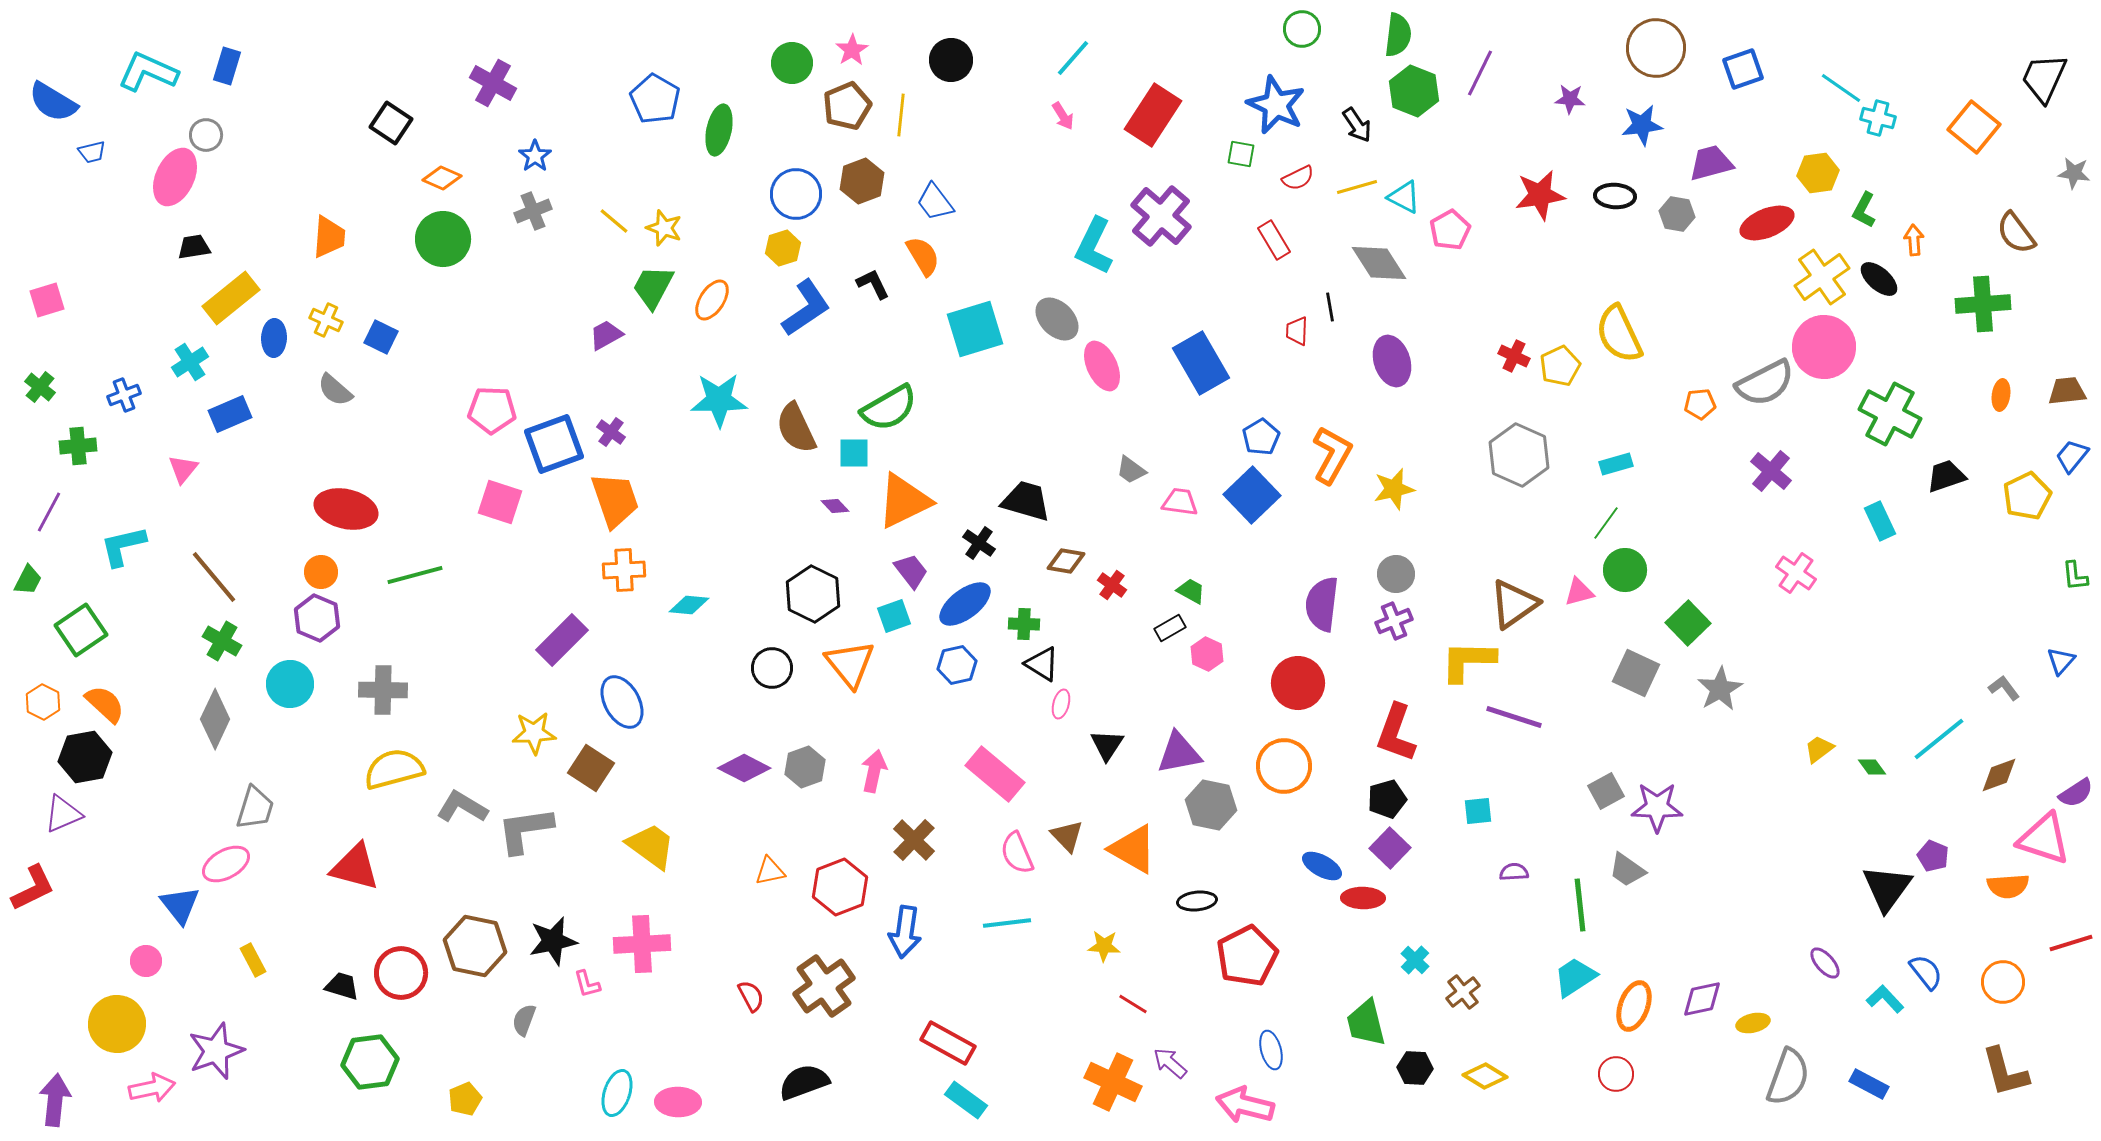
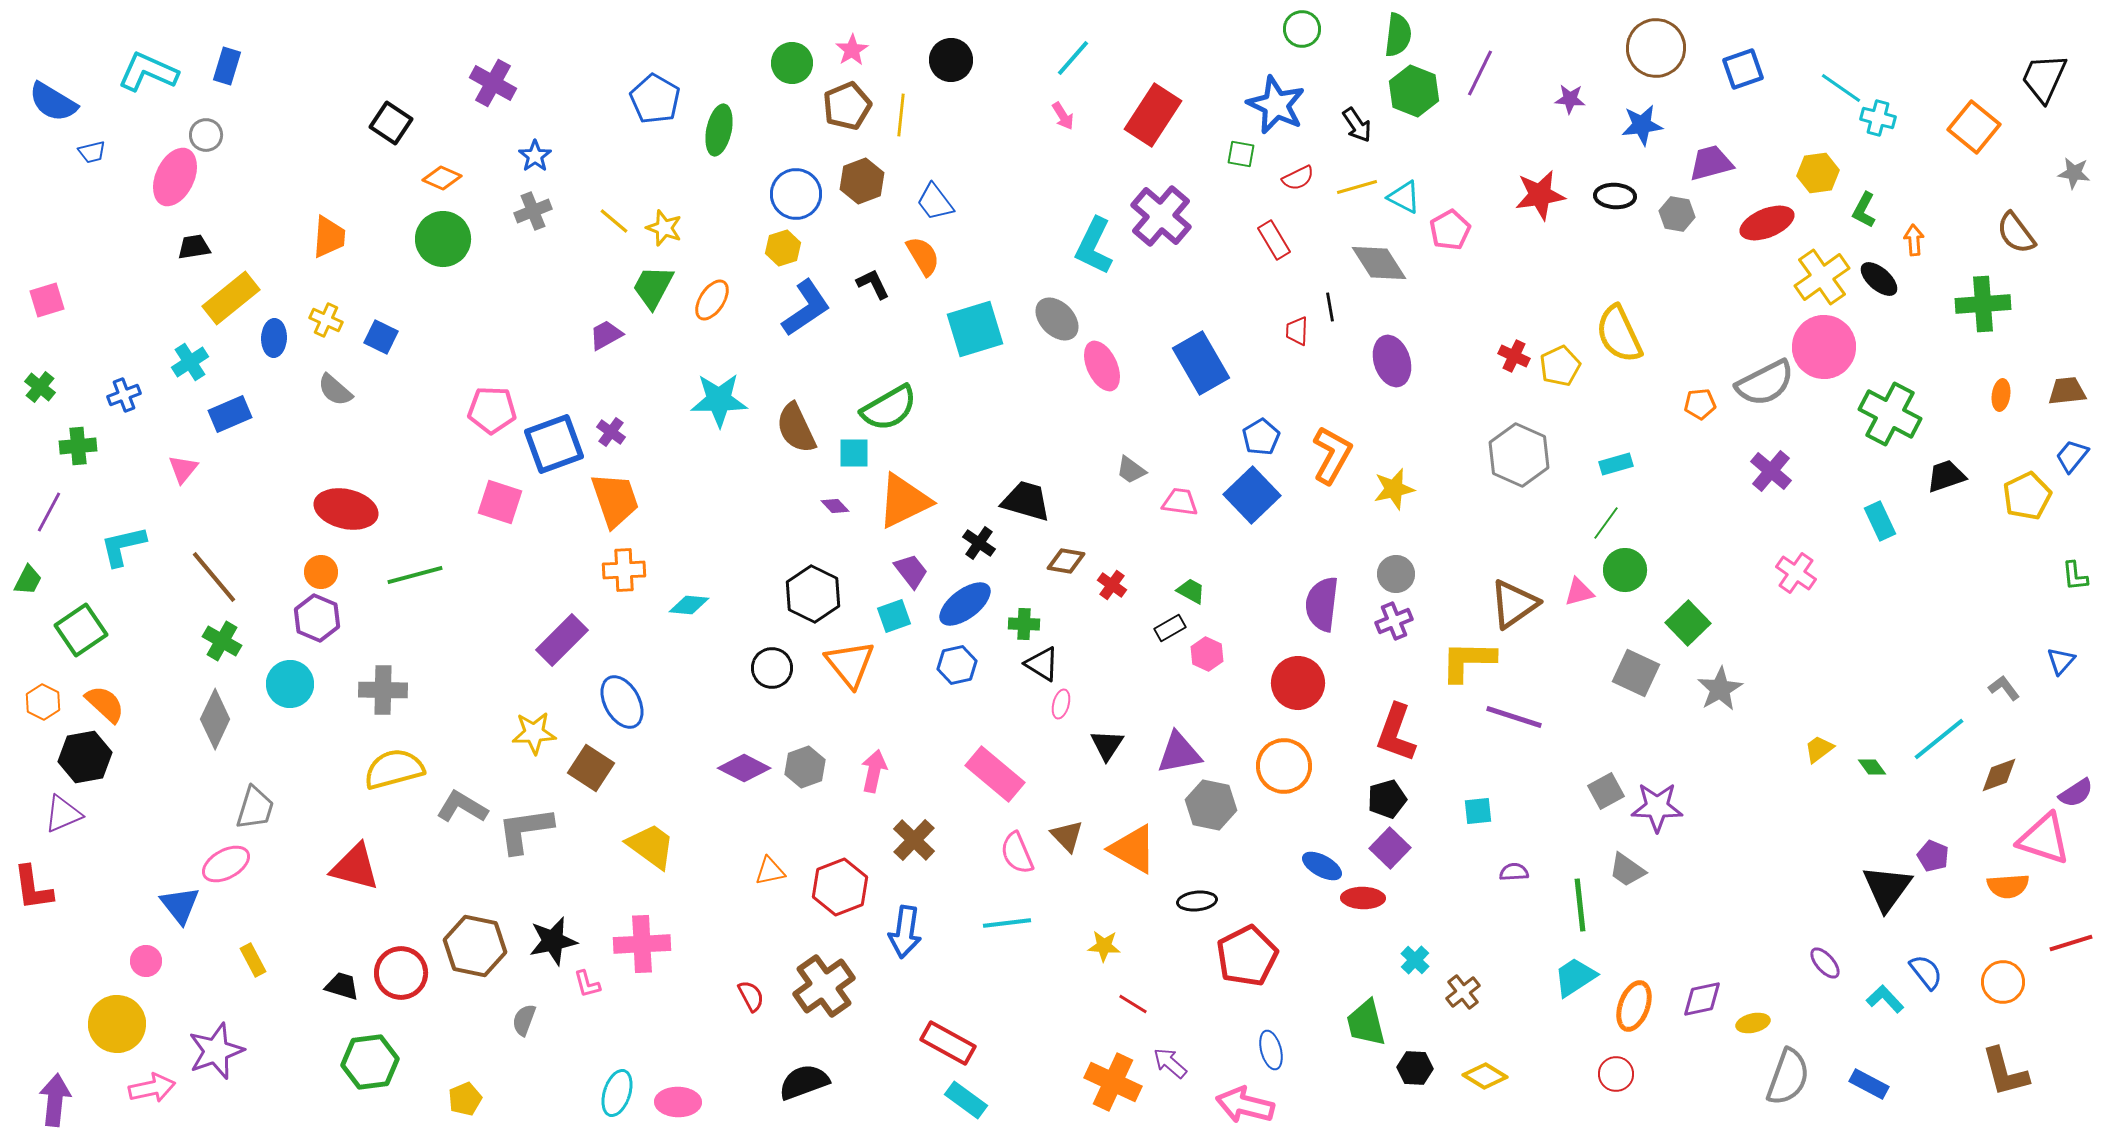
red L-shape at (33, 888): rotated 108 degrees clockwise
